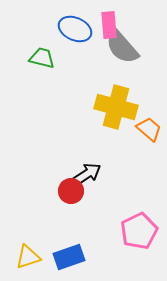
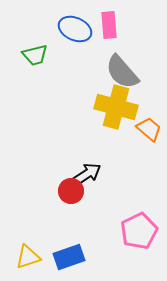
gray semicircle: moved 25 px down
green trapezoid: moved 7 px left, 3 px up; rotated 152 degrees clockwise
